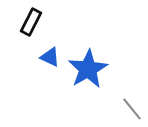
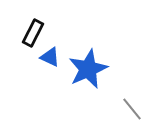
black rectangle: moved 2 px right, 11 px down
blue star: rotated 6 degrees clockwise
